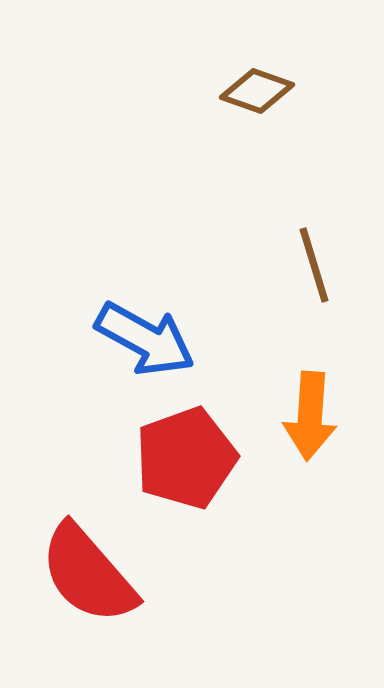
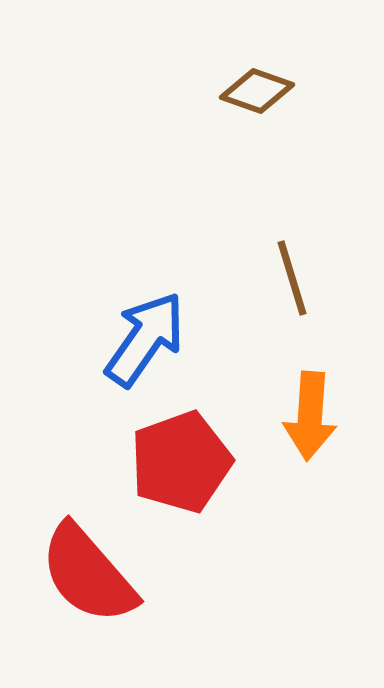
brown line: moved 22 px left, 13 px down
blue arrow: rotated 84 degrees counterclockwise
red pentagon: moved 5 px left, 4 px down
